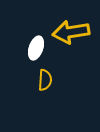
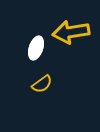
yellow semicircle: moved 3 px left, 4 px down; rotated 50 degrees clockwise
